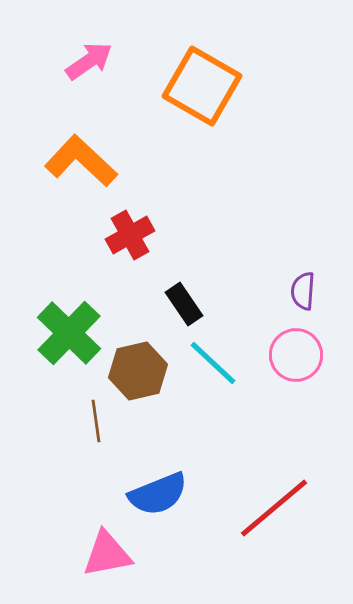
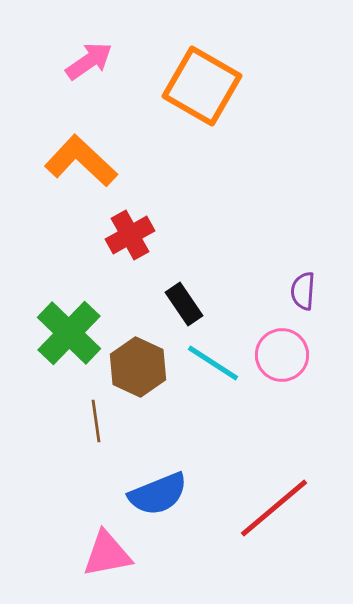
pink circle: moved 14 px left
cyan line: rotated 10 degrees counterclockwise
brown hexagon: moved 4 px up; rotated 22 degrees counterclockwise
